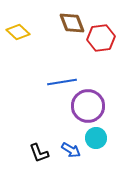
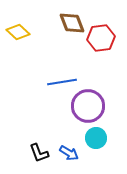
blue arrow: moved 2 px left, 3 px down
